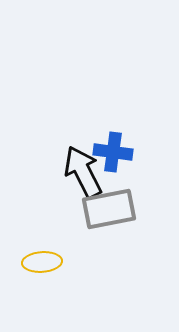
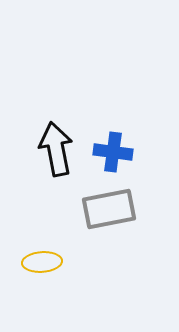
black arrow: moved 27 px left, 23 px up; rotated 16 degrees clockwise
